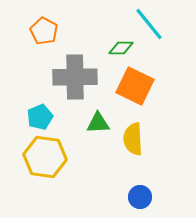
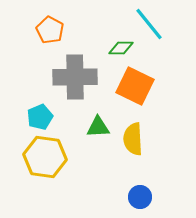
orange pentagon: moved 6 px right, 1 px up
green triangle: moved 4 px down
